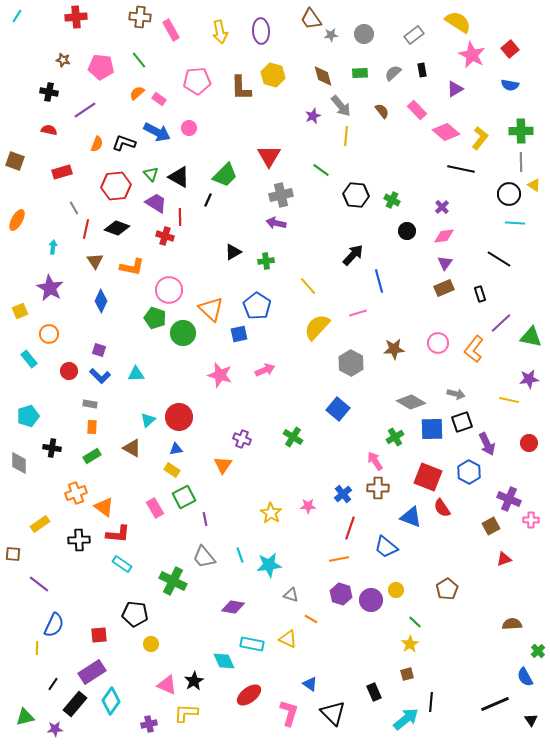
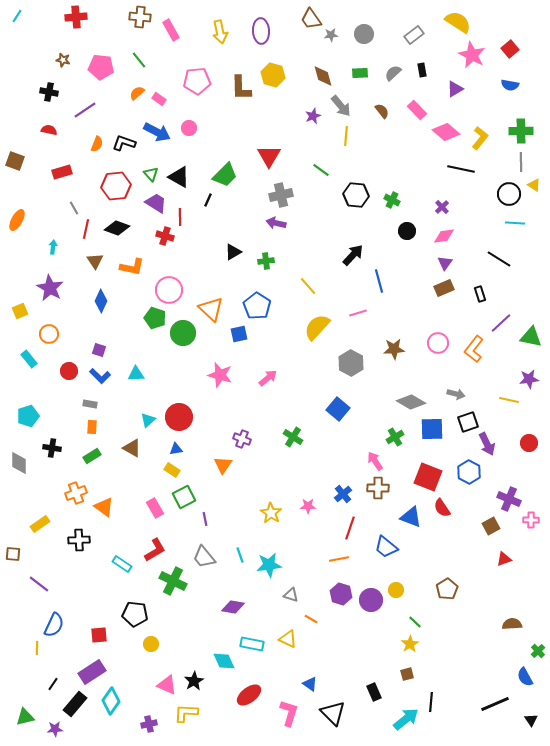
pink arrow at (265, 370): moved 3 px right, 8 px down; rotated 18 degrees counterclockwise
black square at (462, 422): moved 6 px right
red L-shape at (118, 534): moved 37 px right, 16 px down; rotated 35 degrees counterclockwise
